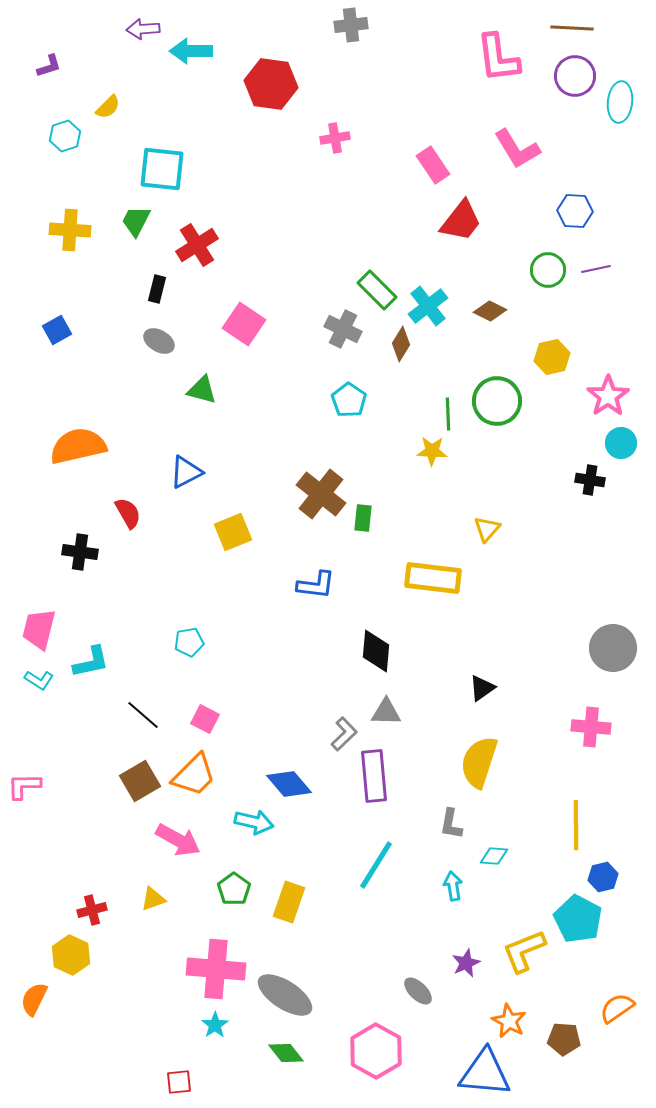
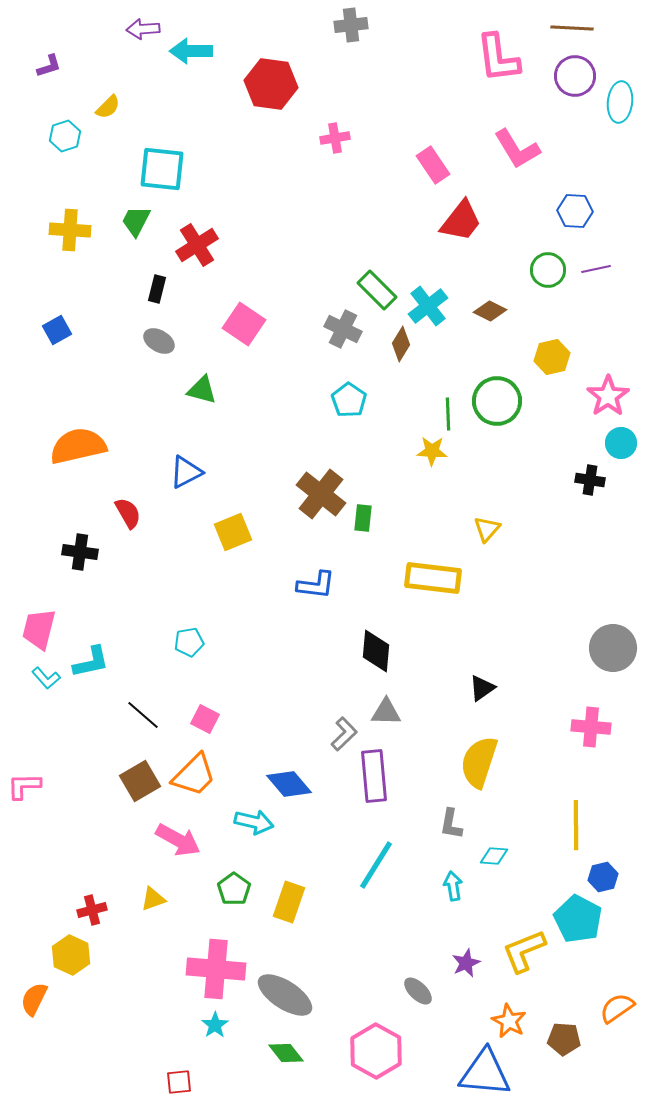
cyan L-shape at (39, 680): moved 7 px right, 2 px up; rotated 16 degrees clockwise
